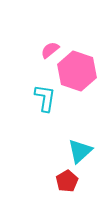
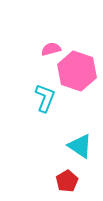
pink semicircle: moved 1 px right, 1 px up; rotated 24 degrees clockwise
cyan L-shape: rotated 12 degrees clockwise
cyan triangle: moved 5 px up; rotated 44 degrees counterclockwise
